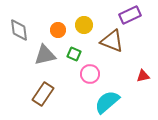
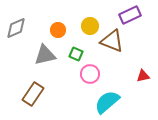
yellow circle: moved 6 px right, 1 px down
gray diamond: moved 3 px left, 2 px up; rotated 75 degrees clockwise
green square: moved 2 px right
brown rectangle: moved 10 px left
